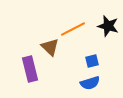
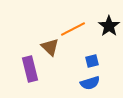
black star: moved 1 px right; rotated 20 degrees clockwise
